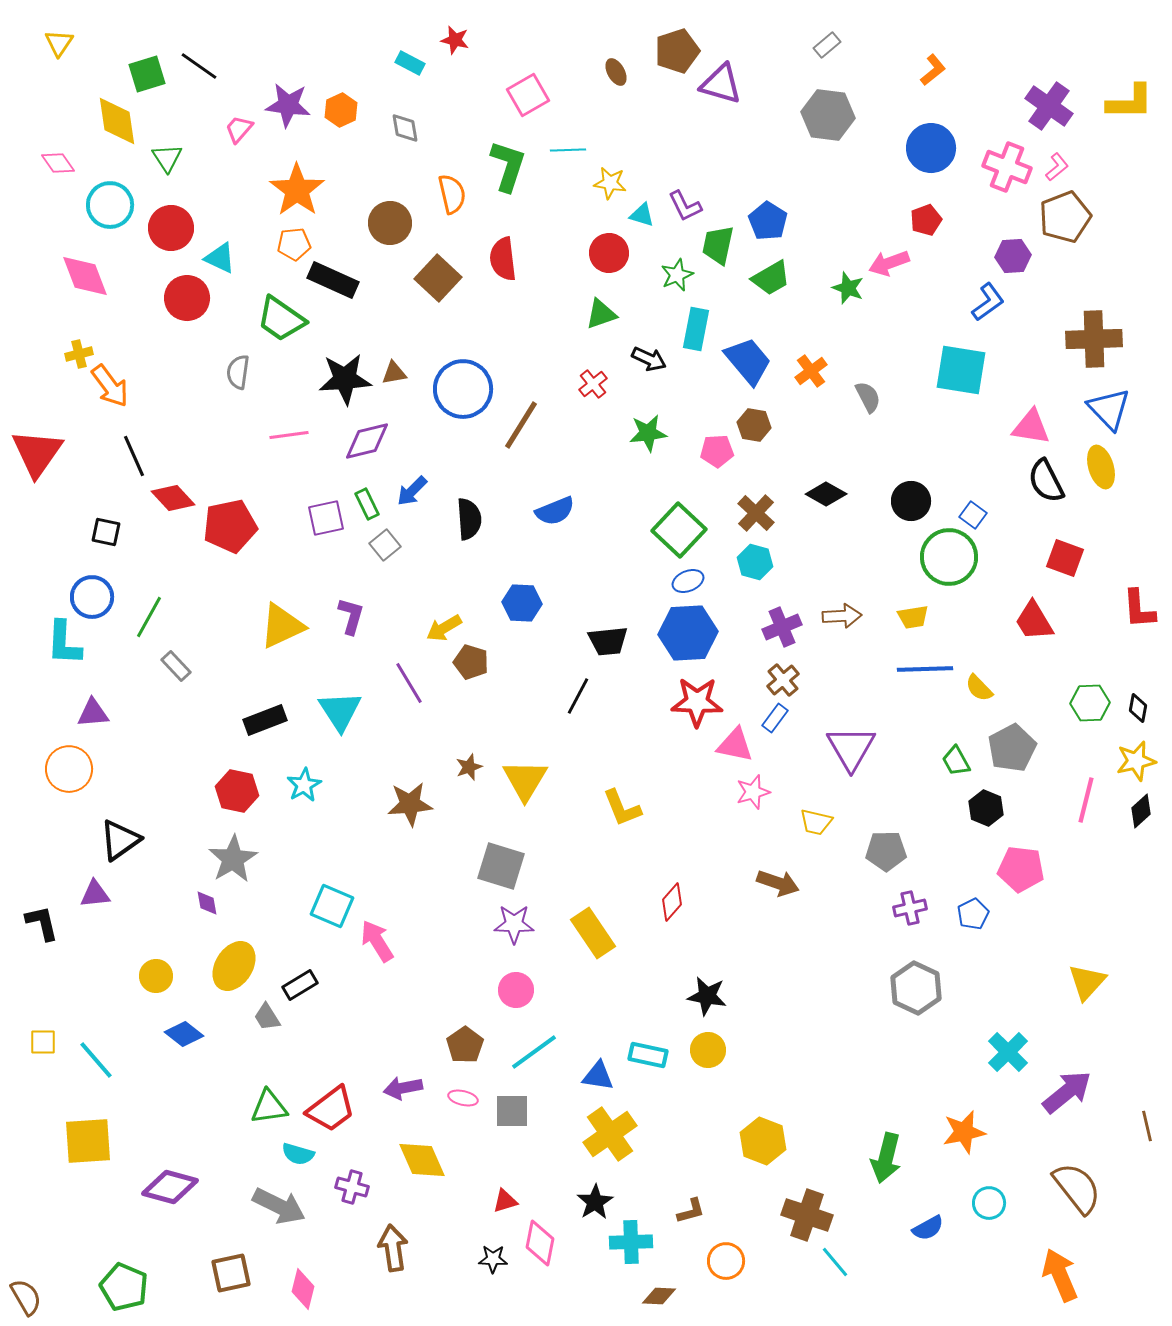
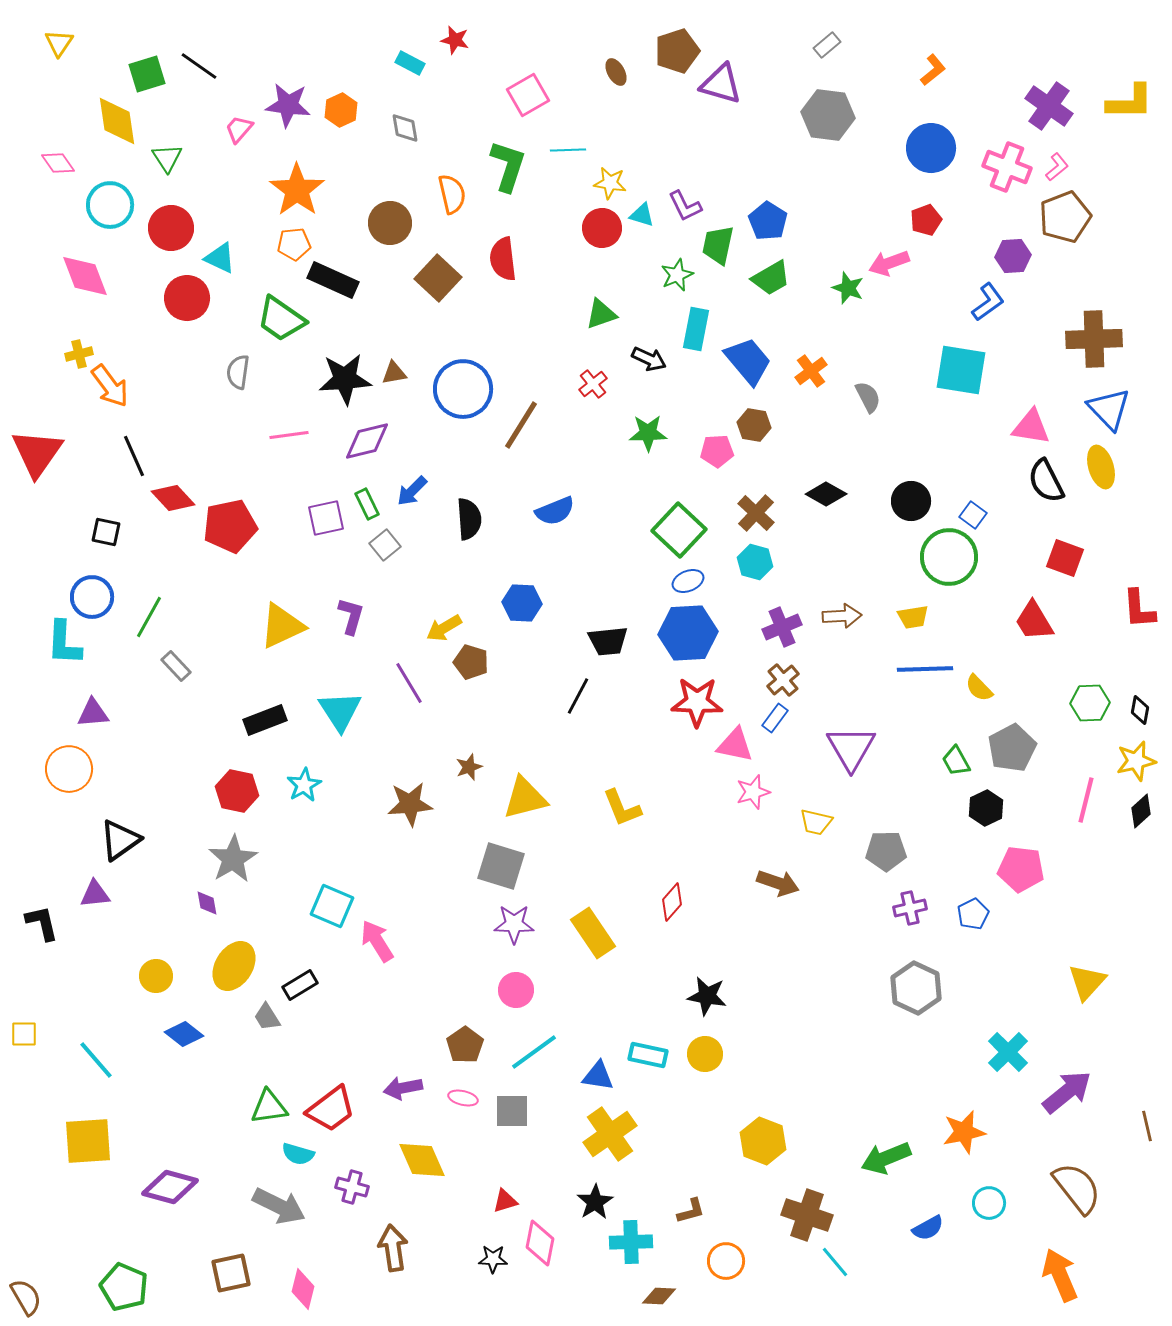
red circle at (609, 253): moved 7 px left, 25 px up
green star at (648, 433): rotated 6 degrees clockwise
black diamond at (1138, 708): moved 2 px right, 2 px down
yellow triangle at (525, 780): moved 18 px down; rotated 45 degrees clockwise
black hexagon at (986, 808): rotated 12 degrees clockwise
yellow square at (43, 1042): moved 19 px left, 8 px up
yellow circle at (708, 1050): moved 3 px left, 4 px down
green arrow at (886, 1158): rotated 54 degrees clockwise
